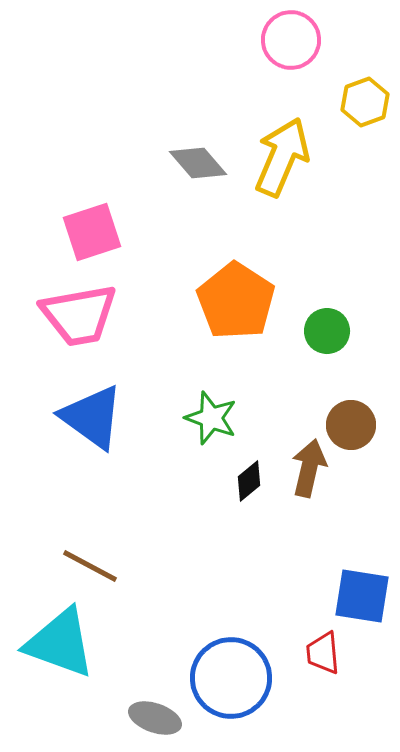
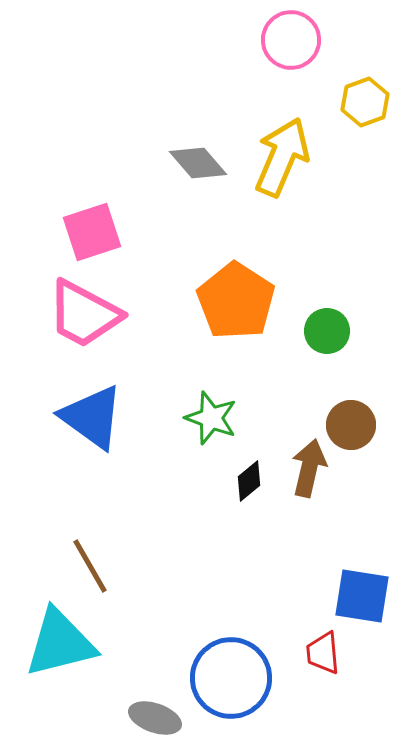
pink trapezoid: moved 5 px right, 1 px up; rotated 38 degrees clockwise
brown line: rotated 32 degrees clockwise
cyan triangle: rotated 34 degrees counterclockwise
